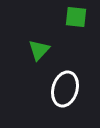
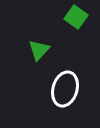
green square: rotated 30 degrees clockwise
